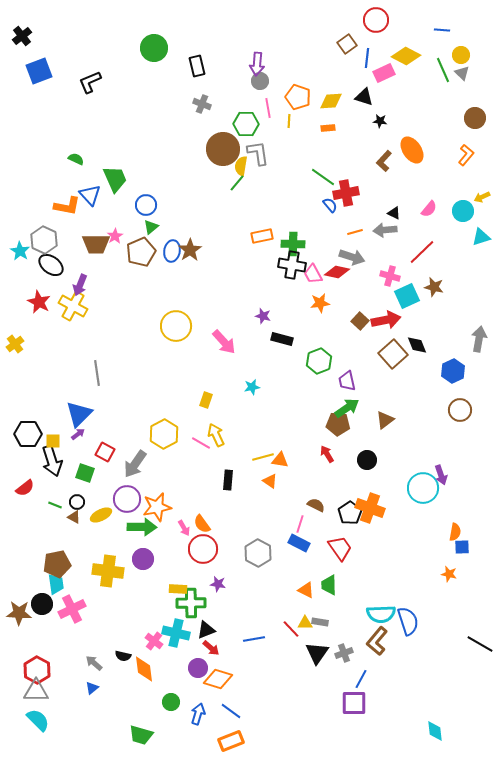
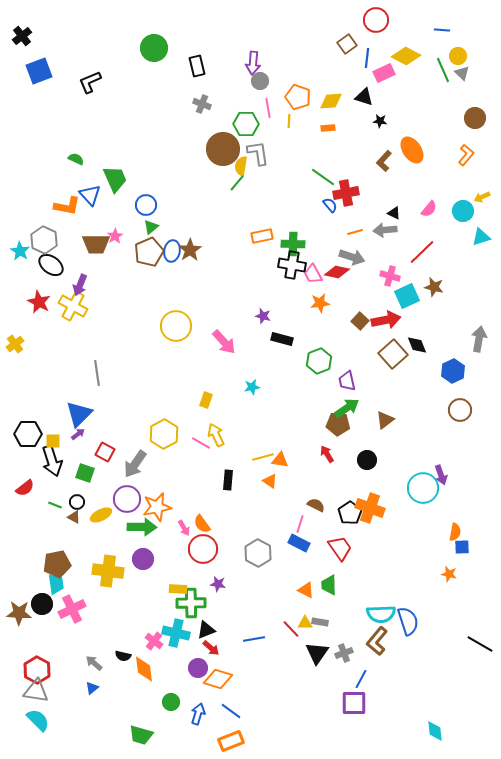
yellow circle at (461, 55): moved 3 px left, 1 px down
purple arrow at (257, 64): moved 4 px left, 1 px up
brown pentagon at (141, 252): moved 8 px right
gray triangle at (36, 691): rotated 8 degrees clockwise
